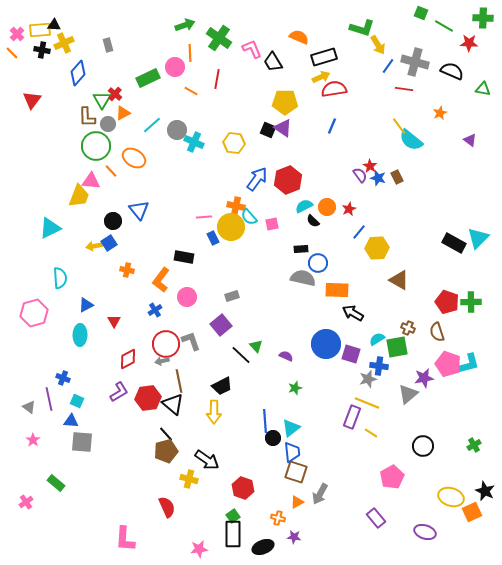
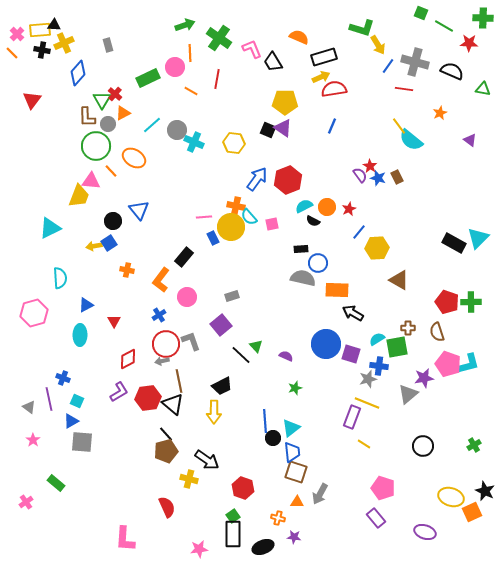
black semicircle at (313, 221): rotated 16 degrees counterclockwise
black rectangle at (184, 257): rotated 60 degrees counterclockwise
blue cross at (155, 310): moved 4 px right, 5 px down
brown cross at (408, 328): rotated 24 degrees counterclockwise
blue triangle at (71, 421): rotated 35 degrees counterclockwise
yellow line at (371, 433): moved 7 px left, 11 px down
pink pentagon at (392, 477): moved 9 px left, 11 px down; rotated 25 degrees counterclockwise
orange triangle at (297, 502): rotated 32 degrees clockwise
